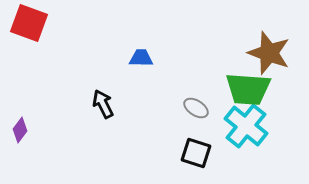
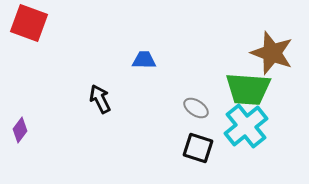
brown star: moved 3 px right
blue trapezoid: moved 3 px right, 2 px down
black arrow: moved 3 px left, 5 px up
cyan cross: rotated 12 degrees clockwise
black square: moved 2 px right, 5 px up
